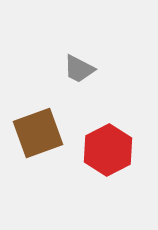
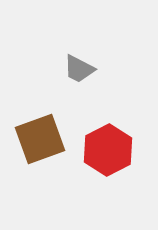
brown square: moved 2 px right, 6 px down
